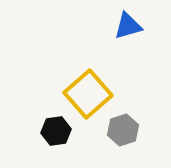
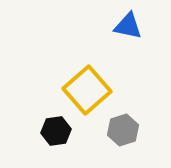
blue triangle: rotated 28 degrees clockwise
yellow square: moved 1 px left, 4 px up
